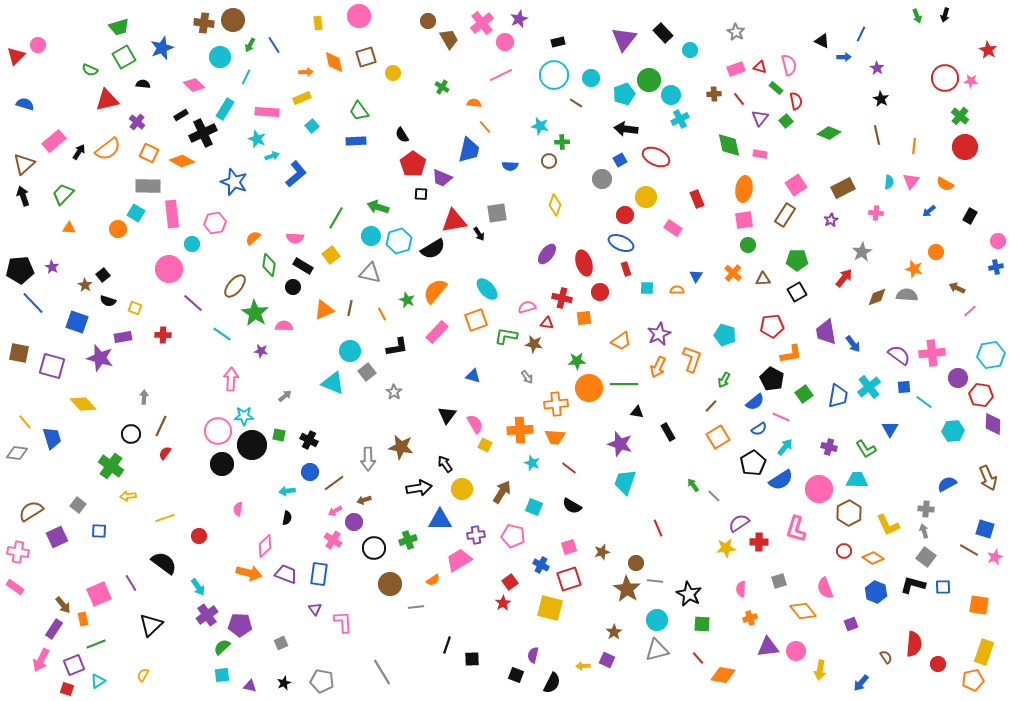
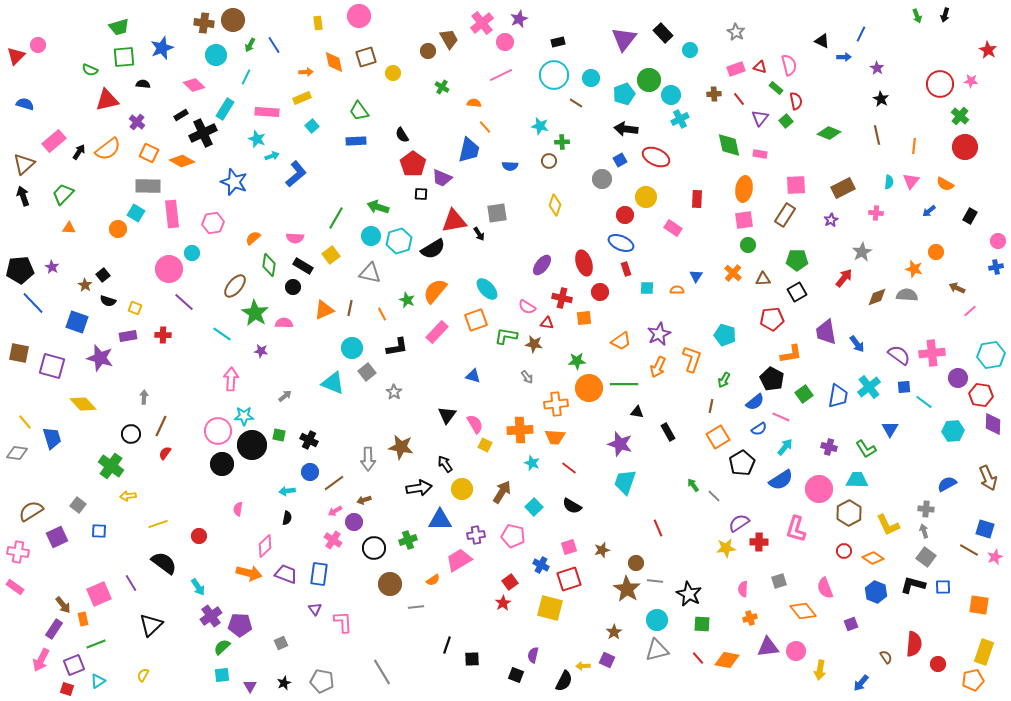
brown circle at (428, 21): moved 30 px down
green square at (124, 57): rotated 25 degrees clockwise
cyan circle at (220, 57): moved 4 px left, 2 px up
red circle at (945, 78): moved 5 px left, 6 px down
pink square at (796, 185): rotated 30 degrees clockwise
red rectangle at (697, 199): rotated 24 degrees clockwise
pink hexagon at (215, 223): moved 2 px left
cyan circle at (192, 244): moved 9 px down
purple ellipse at (547, 254): moved 5 px left, 11 px down
purple line at (193, 303): moved 9 px left, 1 px up
pink semicircle at (527, 307): rotated 132 degrees counterclockwise
pink semicircle at (284, 326): moved 3 px up
red pentagon at (772, 326): moved 7 px up
purple rectangle at (123, 337): moved 5 px right, 1 px up
blue arrow at (853, 344): moved 4 px right
cyan circle at (350, 351): moved 2 px right, 3 px up
brown line at (711, 406): rotated 32 degrees counterclockwise
black pentagon at (753, 463): moved 11 px left
cyan square at (534, 507): rotated 24 degrees clockwise
yellow line at (165, 518): moved 7 px left, 6 px down
brown star at (602, 552): moved 2 px up
pink semicircle at (741, 589): moved 2 px right
purple cross at (207, 615): moved 4 px right, 1 px down
orange diamond at (723, 675): moved 4 px right, 15 px up
black semicircle at (552, 683): moved 12 px right, 2 px up
purple triangle at (250, 686): rotated 48 degrees clockwise
